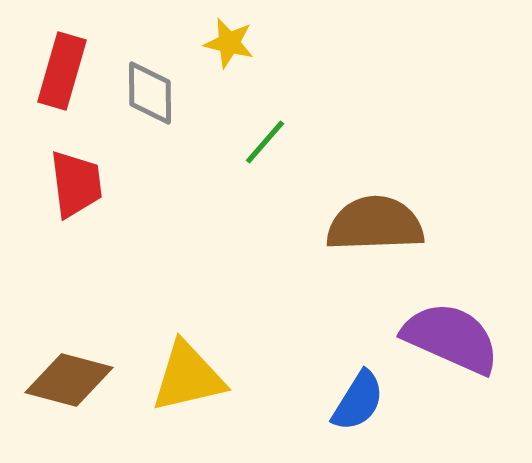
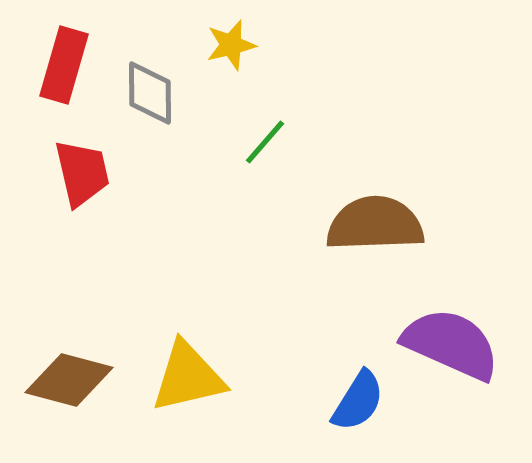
yellow star: moved 2 px right, 2 px down; rotated 27 degrees counterclockwise
red rectangle: moved 2 px right, 6 px up
red trapezoid: moved 6 px right, 11 px up; rotated 6 degrees counterclockwise
purple semicircle: moved 6 px down
